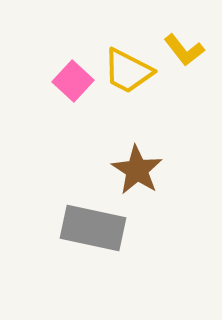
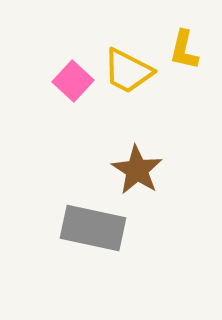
yellow L-shape: rotated 51 degrees clockwise
